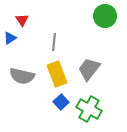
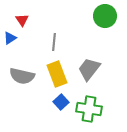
green cross: rotated 20 degrees counterclockwise
